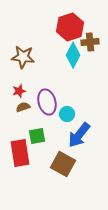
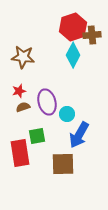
red hexagon: moved 3 px right
brown cross: moved 2 px right, 7 px up
blue arrow: rotated 8 degrees counterclockwise
brown square: rotated 30 degrees counterclockwise
